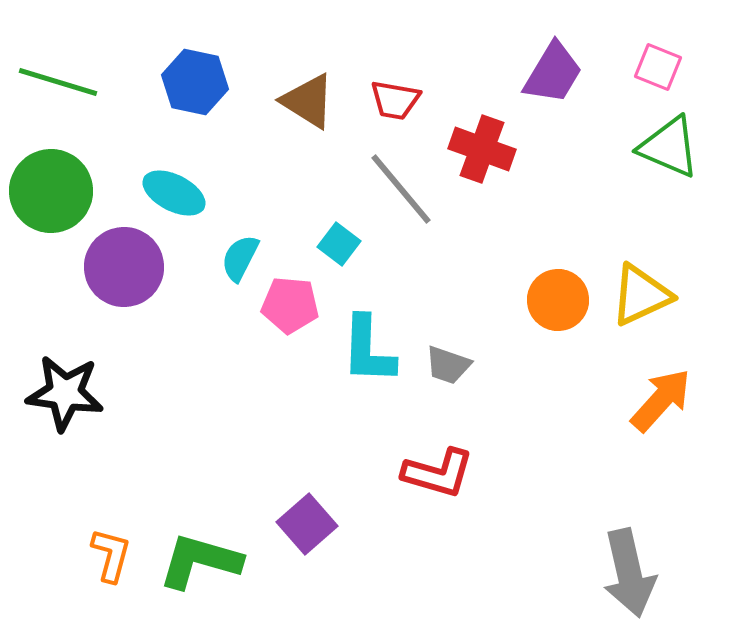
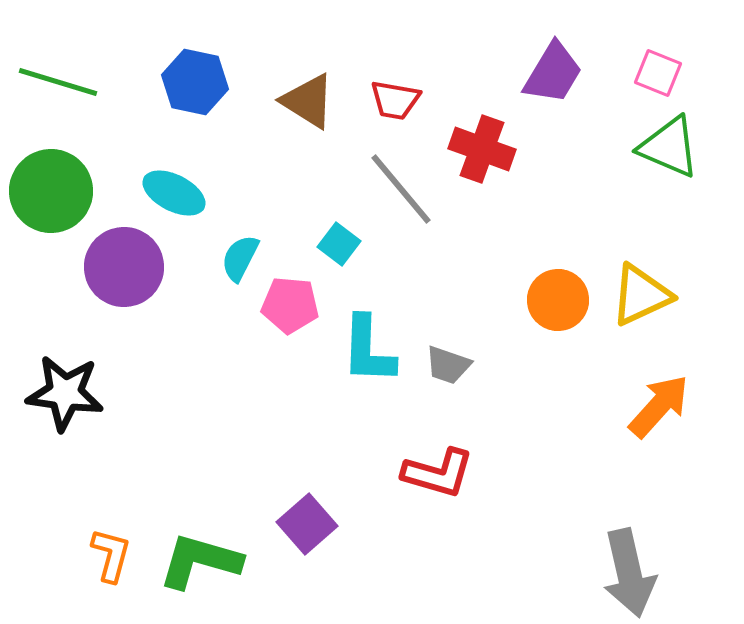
pink square: moved 6 px down
orange arrow: moved 2 px left, 6 px down
